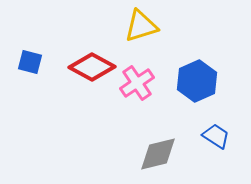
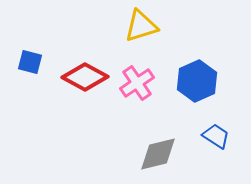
red diamond: moved 7 px left, 10 px down
